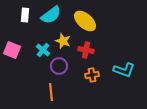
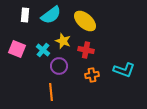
pink square: moved 5 px right, 1 px up
